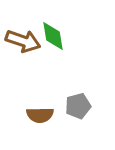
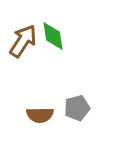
brown arrow: rotated 76 degrees counterclockwise
gray pentagon: moved 1 px left, 2 px down
